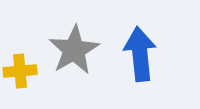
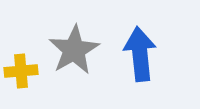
yellow cross: moved 1 px right
